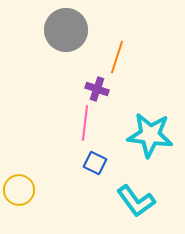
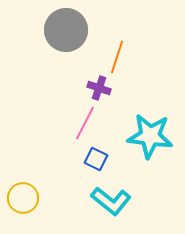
purple cross: moved 2 px right, 1 px up
pink line: rotated 20 degrees clockwise
cyan star: moved 1 px down
blue square: moved 1 px right, 4 px up
yellow circle: moved 4 px right, 8 px down
cyan L-shape: moved 25 px left; rotated 15 degrees counterclockwise
